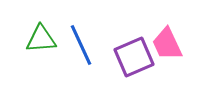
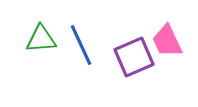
pink trapezoid: moved 3 px up
